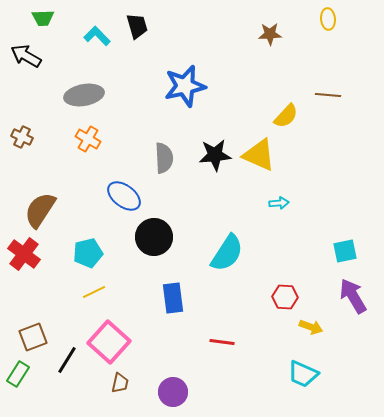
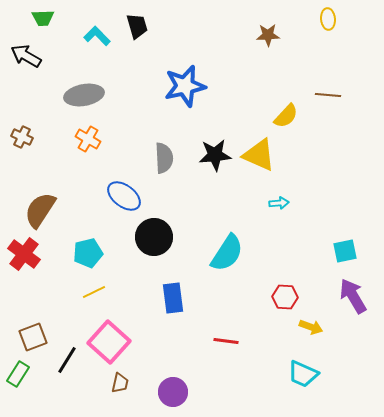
brown star: moved 2 px left, 1 px down
red line: moved 4 px right, 1 px up
